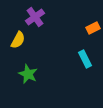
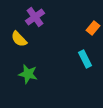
orange rectangle: rotated 24 degrees counterclockwise
yellow semicircle: moved 1 px right, 1 px up; rotated 108 degrees clockwise
green star: rotated 12 degrees counterclockwise
